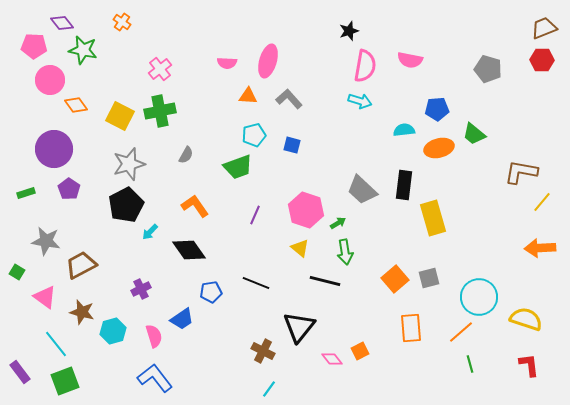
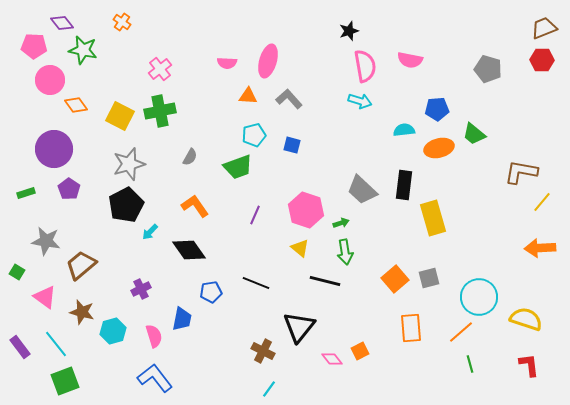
pink semicircle at (365, 66): rotated 20 degrees counterclockwise
gray semicircle at (186, 155): moved 4 px right, 2 px down
green arrow at (338, 223): moved 3 px right; rotated 14 degrees clockwise
brown trapezoid at (81, 265): rotated 12 degrees counterclockwise
blue trapezoid at (182, 319): rotated 45 degrees counterclockwise
purple rectangle at (20, 372): moved 25 px up
